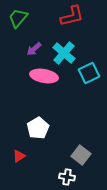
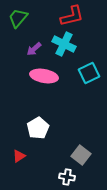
cyan cross: moved 9 px up; rotated 15 degrees counterclockwise
